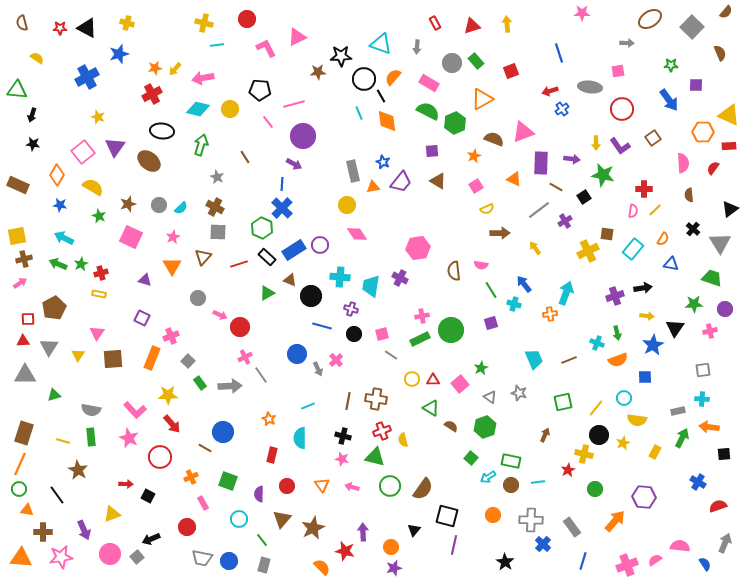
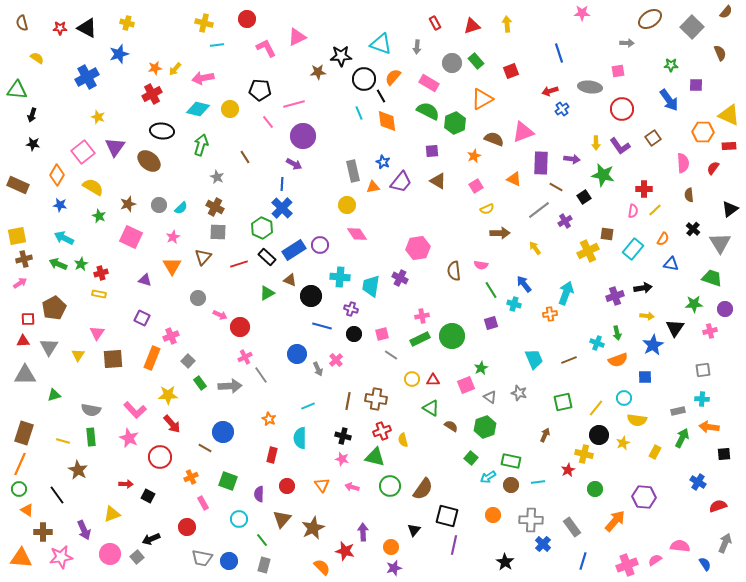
green circle at (451, 330): moved 1 px right, 6 px down
pink square at (460, 384): moved 6 px right, 1 px down; rotated 18 degrees clockwise
orange triangle at (27, 510): rotated 24 degrees clockwise
